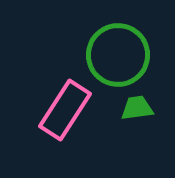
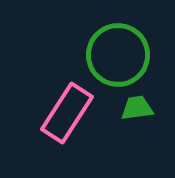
pink rectangle: moved 2 px right, 3 px down
